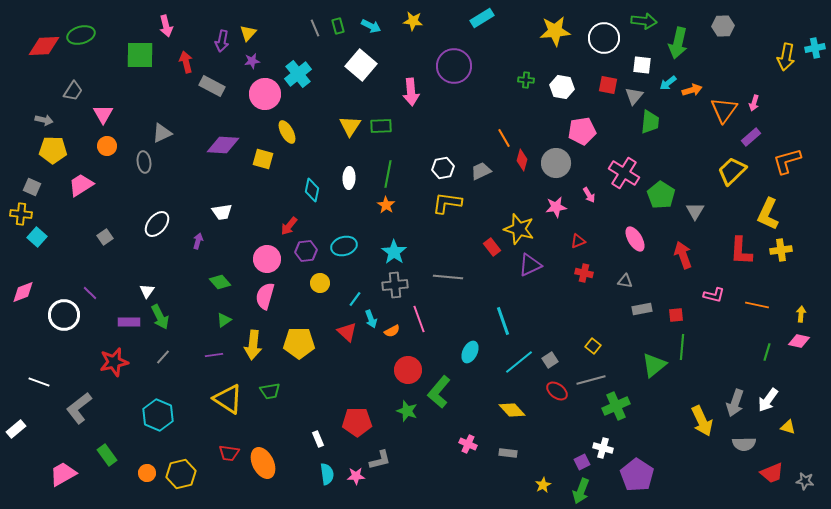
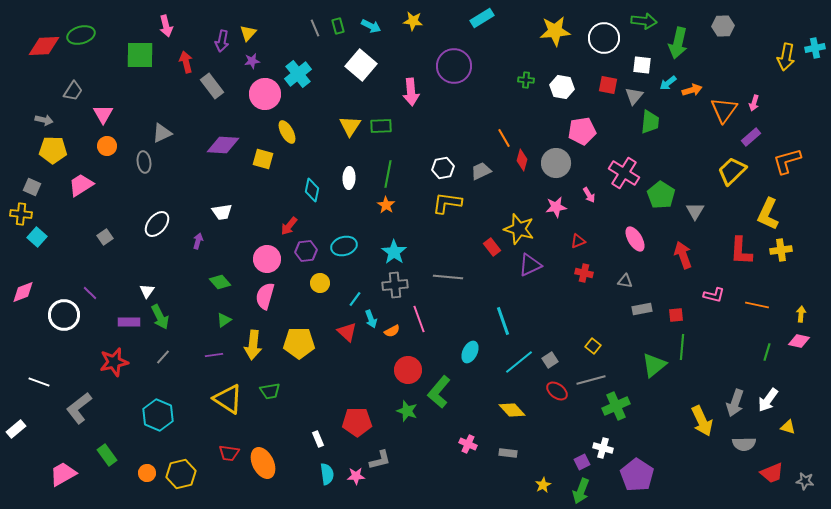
gray rectangle at (212, 86): rotated 25 degrees clockwise
